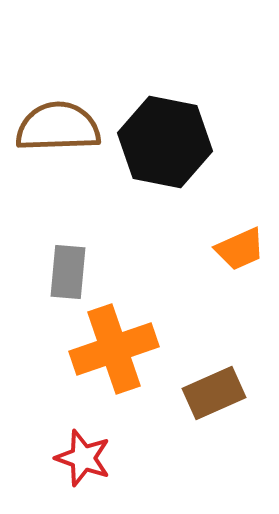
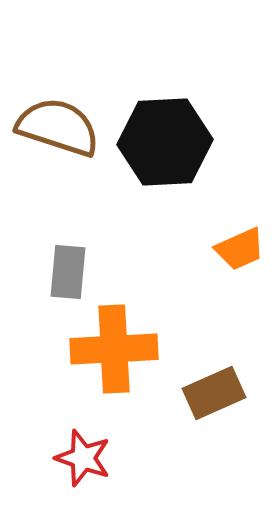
brown semicircle: rotated 20 degrees clockwise
black hexagon: rotated 14 degrees counterclockwise
orange cross: rotated 16 degrees clockwise
